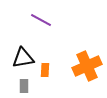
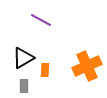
black triangle: rotated 20 degrees counterclockwise
